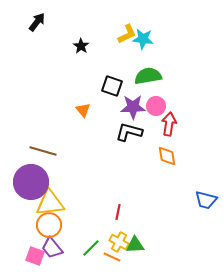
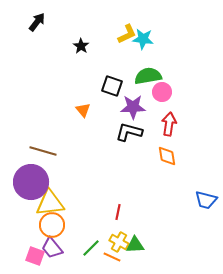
pink circle: moved 6 px right, 14 px up
orange circle: moved 3 px right
